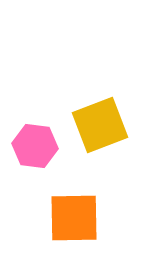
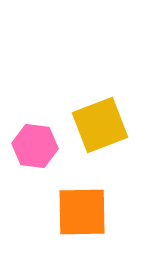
orange square: moved 8 px right, 6 px up
